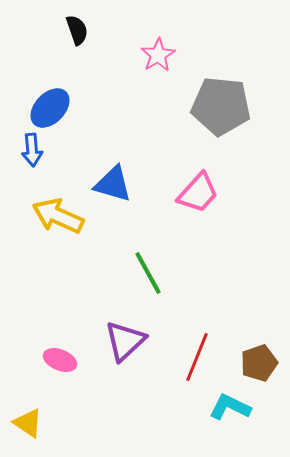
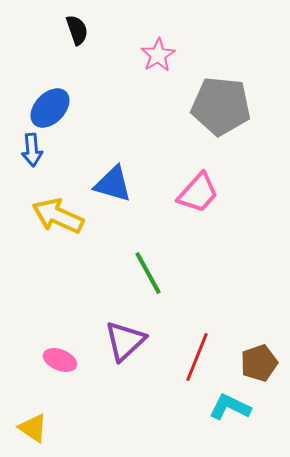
yellow triangle: moved 5 px right, 5 px down
